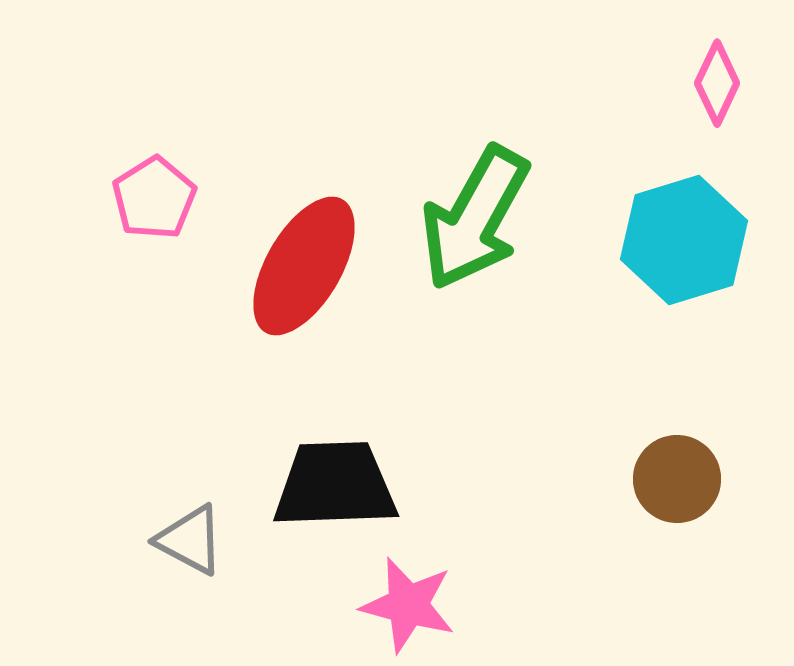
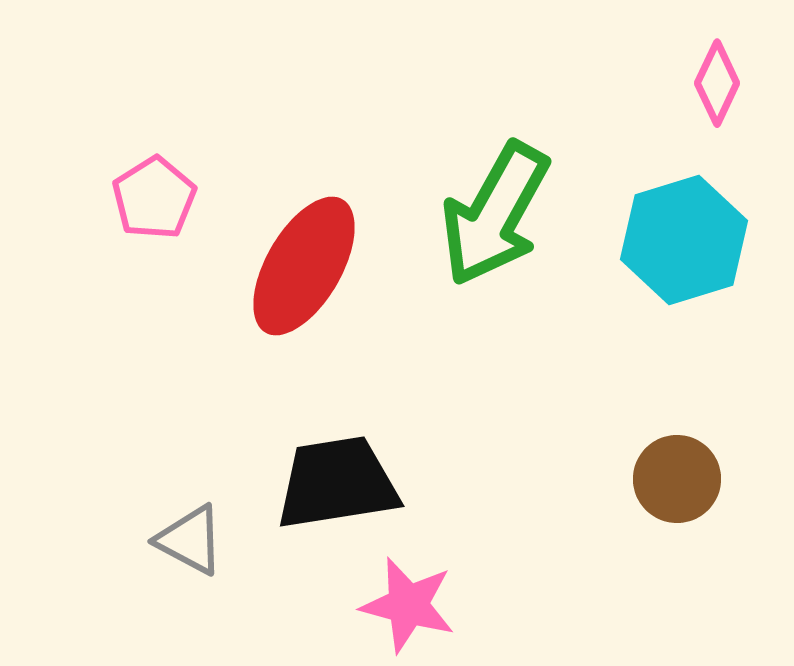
green arrow: moved 20 px right, 4 px up
black trapezoid: moved 2 px right, 2 px up; rotated 7 degrees counterclockwise
